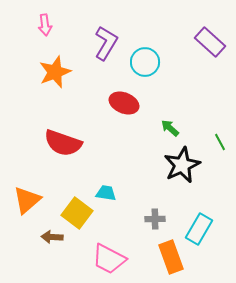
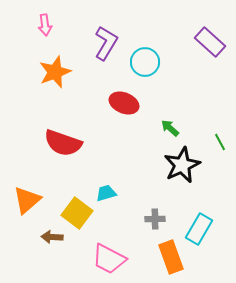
cyan trapezoid: rotated 25 degrees counterclockwise
